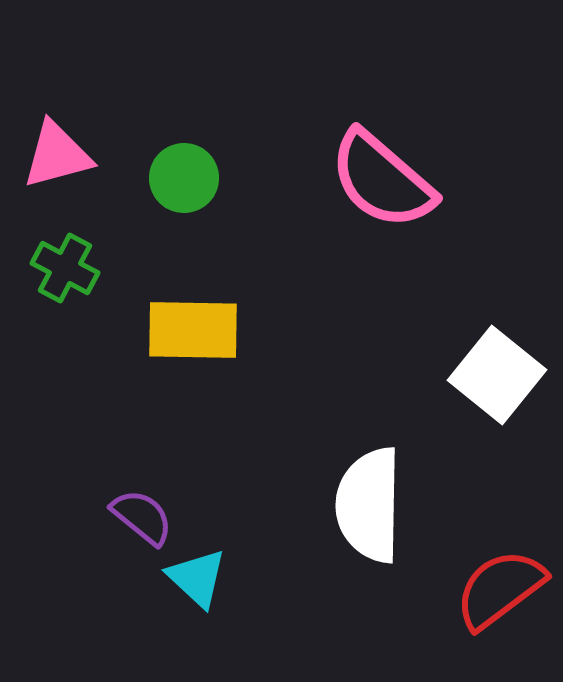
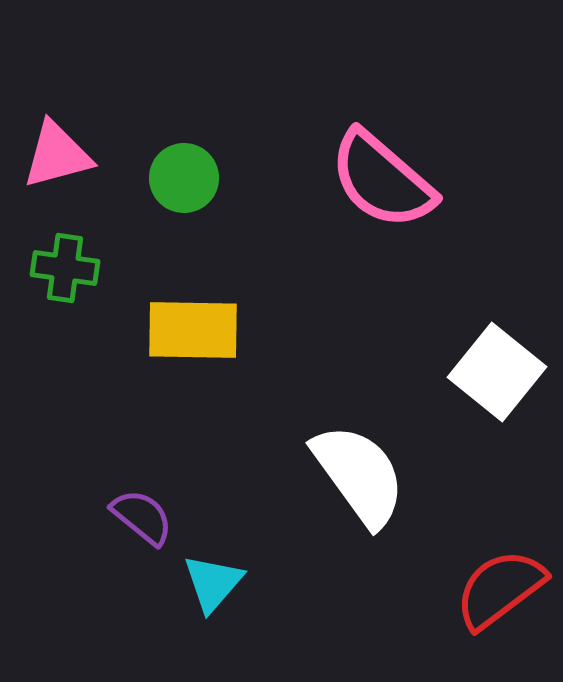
green cross: rotated 20 degrees counterclockwise
white square: moved 3 px up
white semicircle: moved 10 px left, 30 px up; rotated 143 degrees clockwise
cyan triangle: moved 16 px right, 5 px down; rotated 28 degrees clockwise
